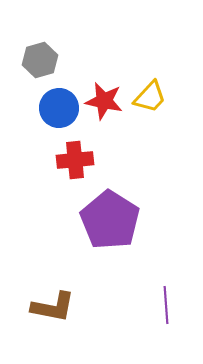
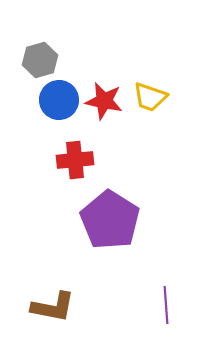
yellow trapezoid: rotated 66 degrees clockwise
blue circle: moved 8 px up
